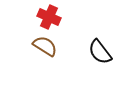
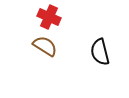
black semicircle: rotated 24 degrees clockwise
